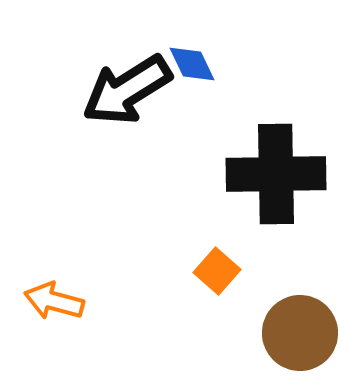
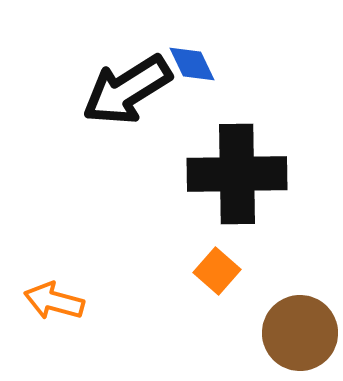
black cross: moved 39 px left
